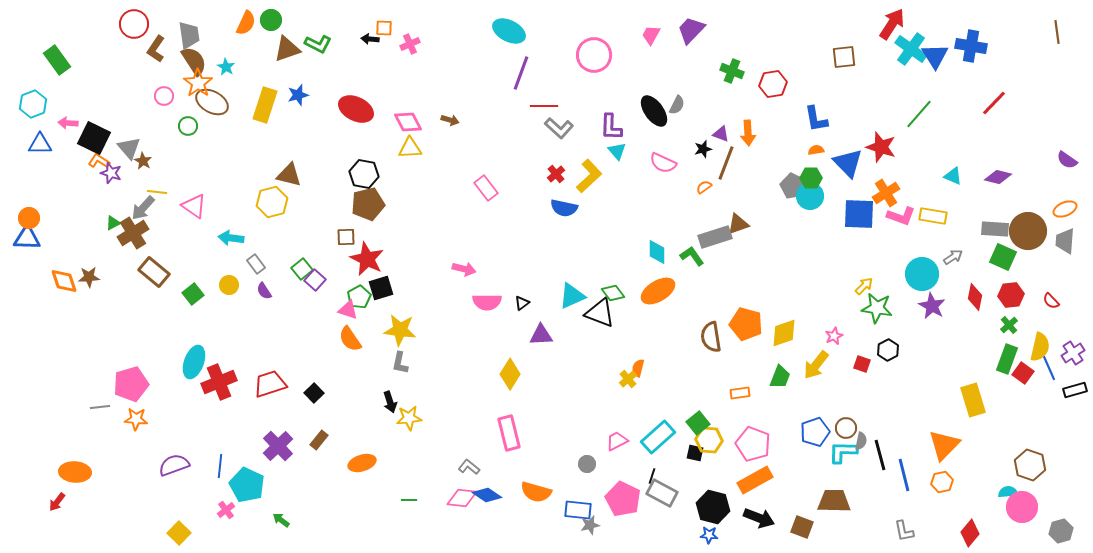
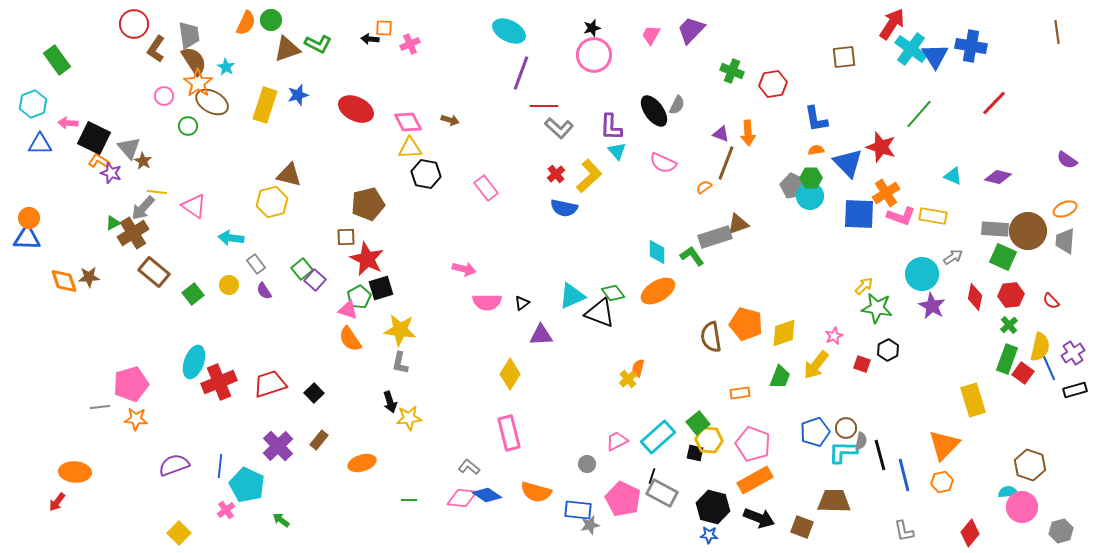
black star at (703, 149): moved 111 px left, 121 px up
black hexagon at (364, 174): moved 62 px right
